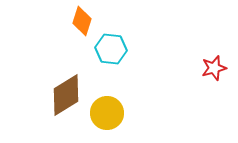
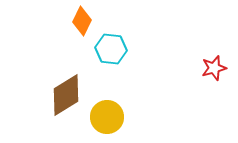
orange diamond: rotated 8 degrees clockwise
yellow circle: moved 4 px down
